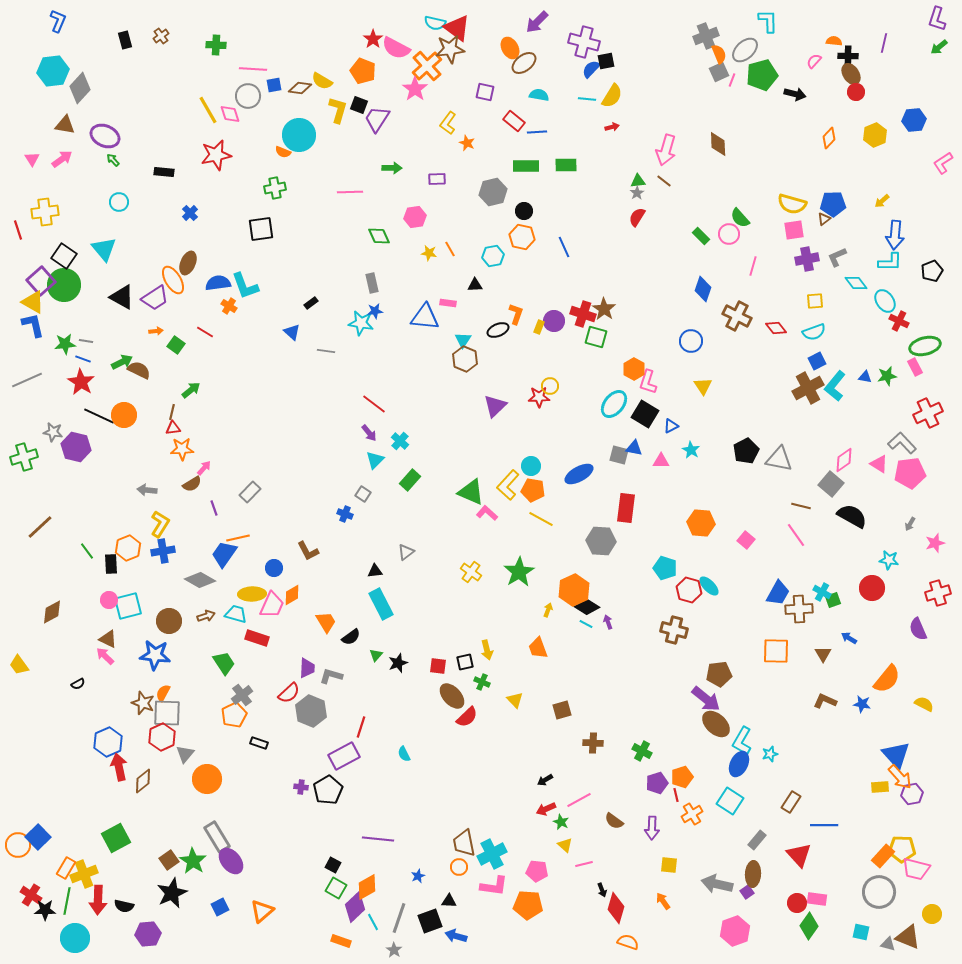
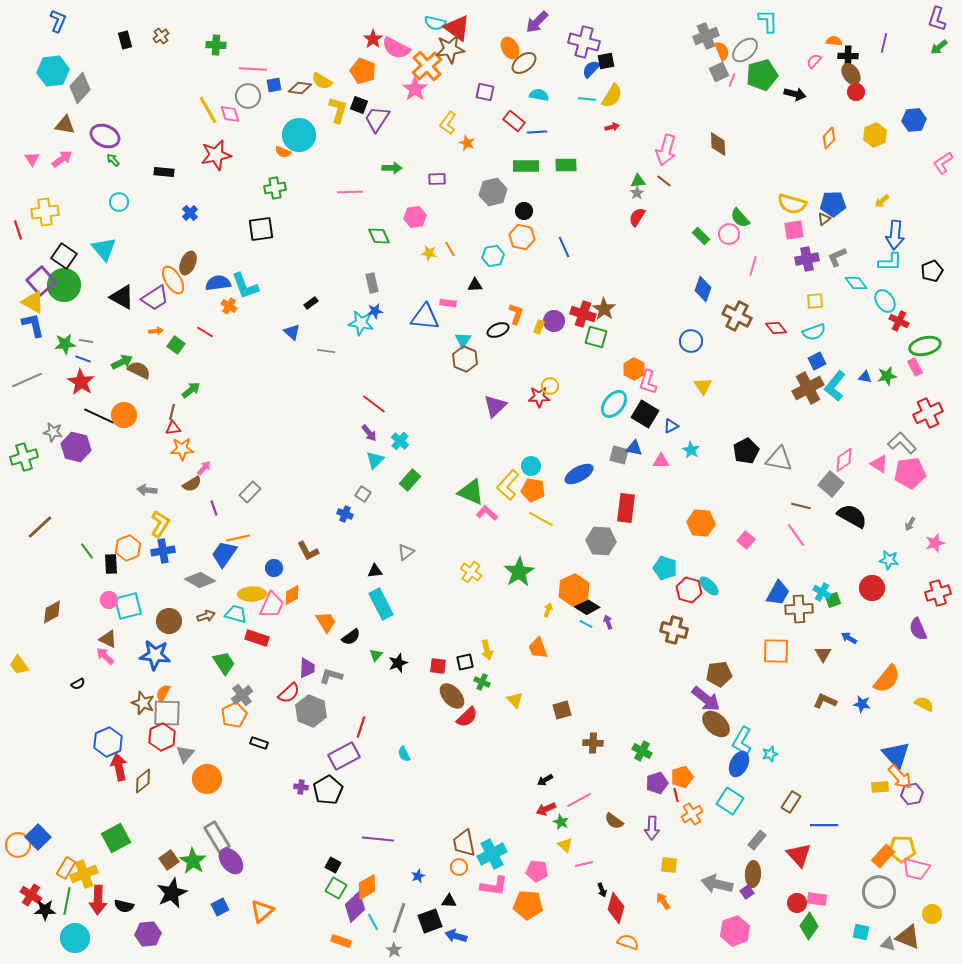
orange semicircle at (719, 54): moved 3 px right, 3 px up
